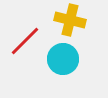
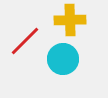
yellow cross: rotated 16 degrees counterclockwise
